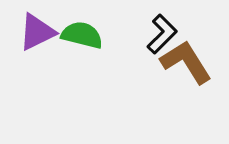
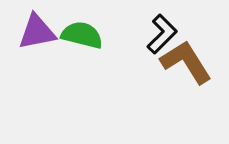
purple triangle: rotated 15 degrees clockwise
